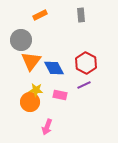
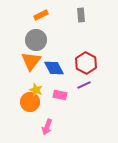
orange rectangle: moved 1 px right
gray circle: moved 15 px right
yellow star: rotated 16 degrees clockwise
